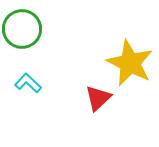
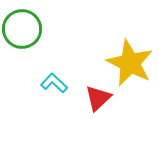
cyan L-shape: moved 26 px right
